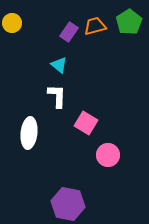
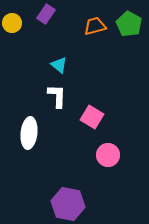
green pentagon: moved 2 px down; rotated 10 degrees counterclockwise
purple rectangle: moved 23 px left, 18 px up
pink square: moved 6 px right, 6 px up
